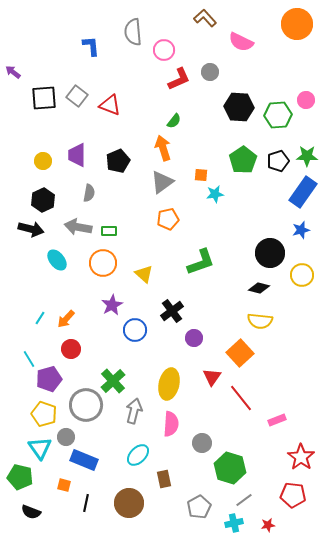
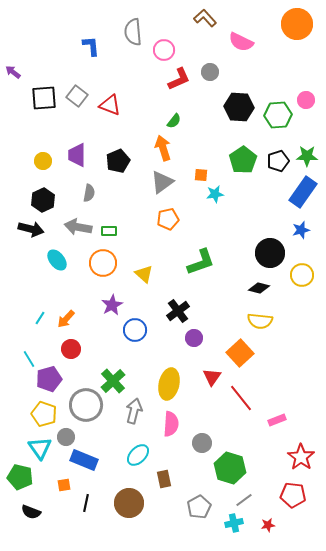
black cross at (172, 311): moved 6 px right
orange square at (64, 485): rotated 24 degrees counterclockwise
